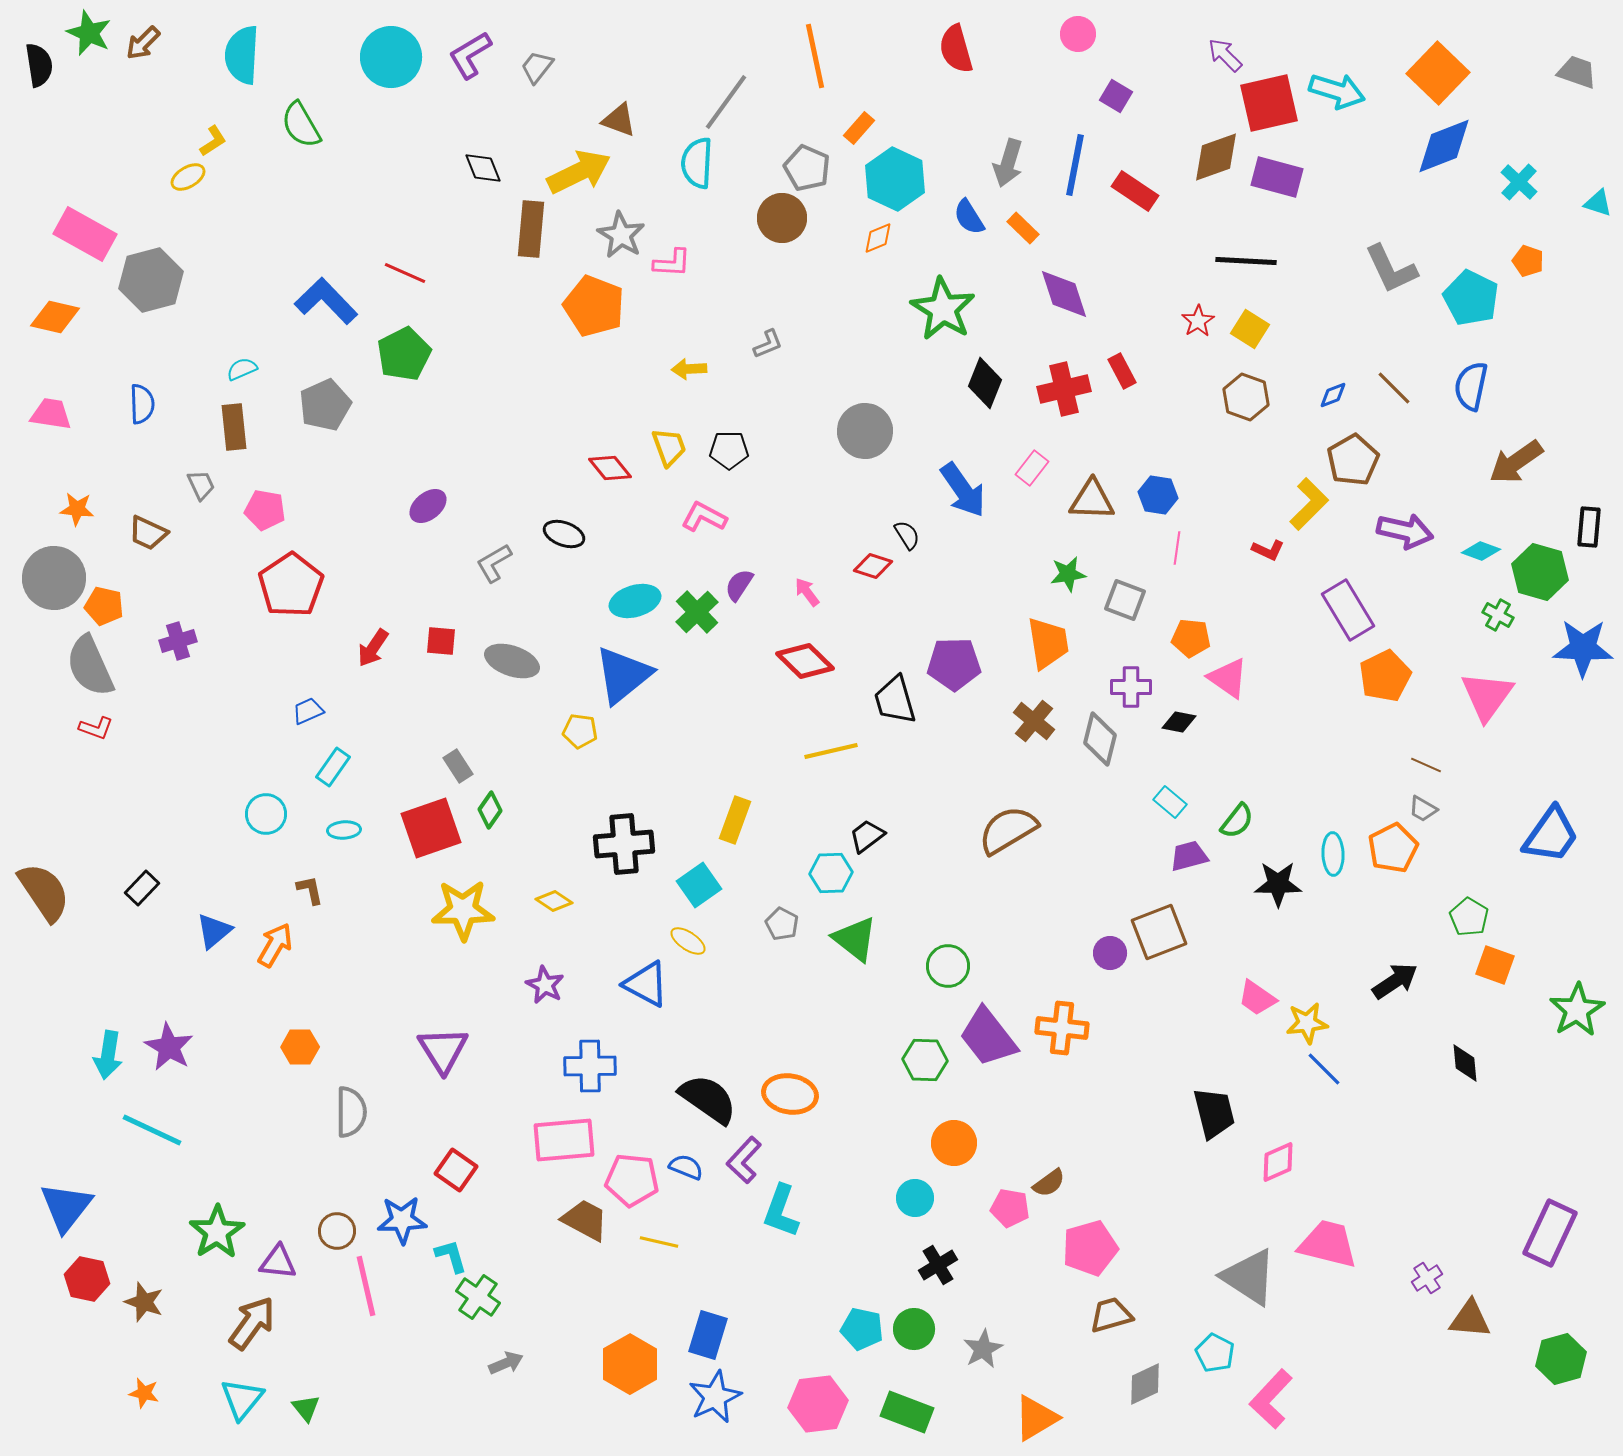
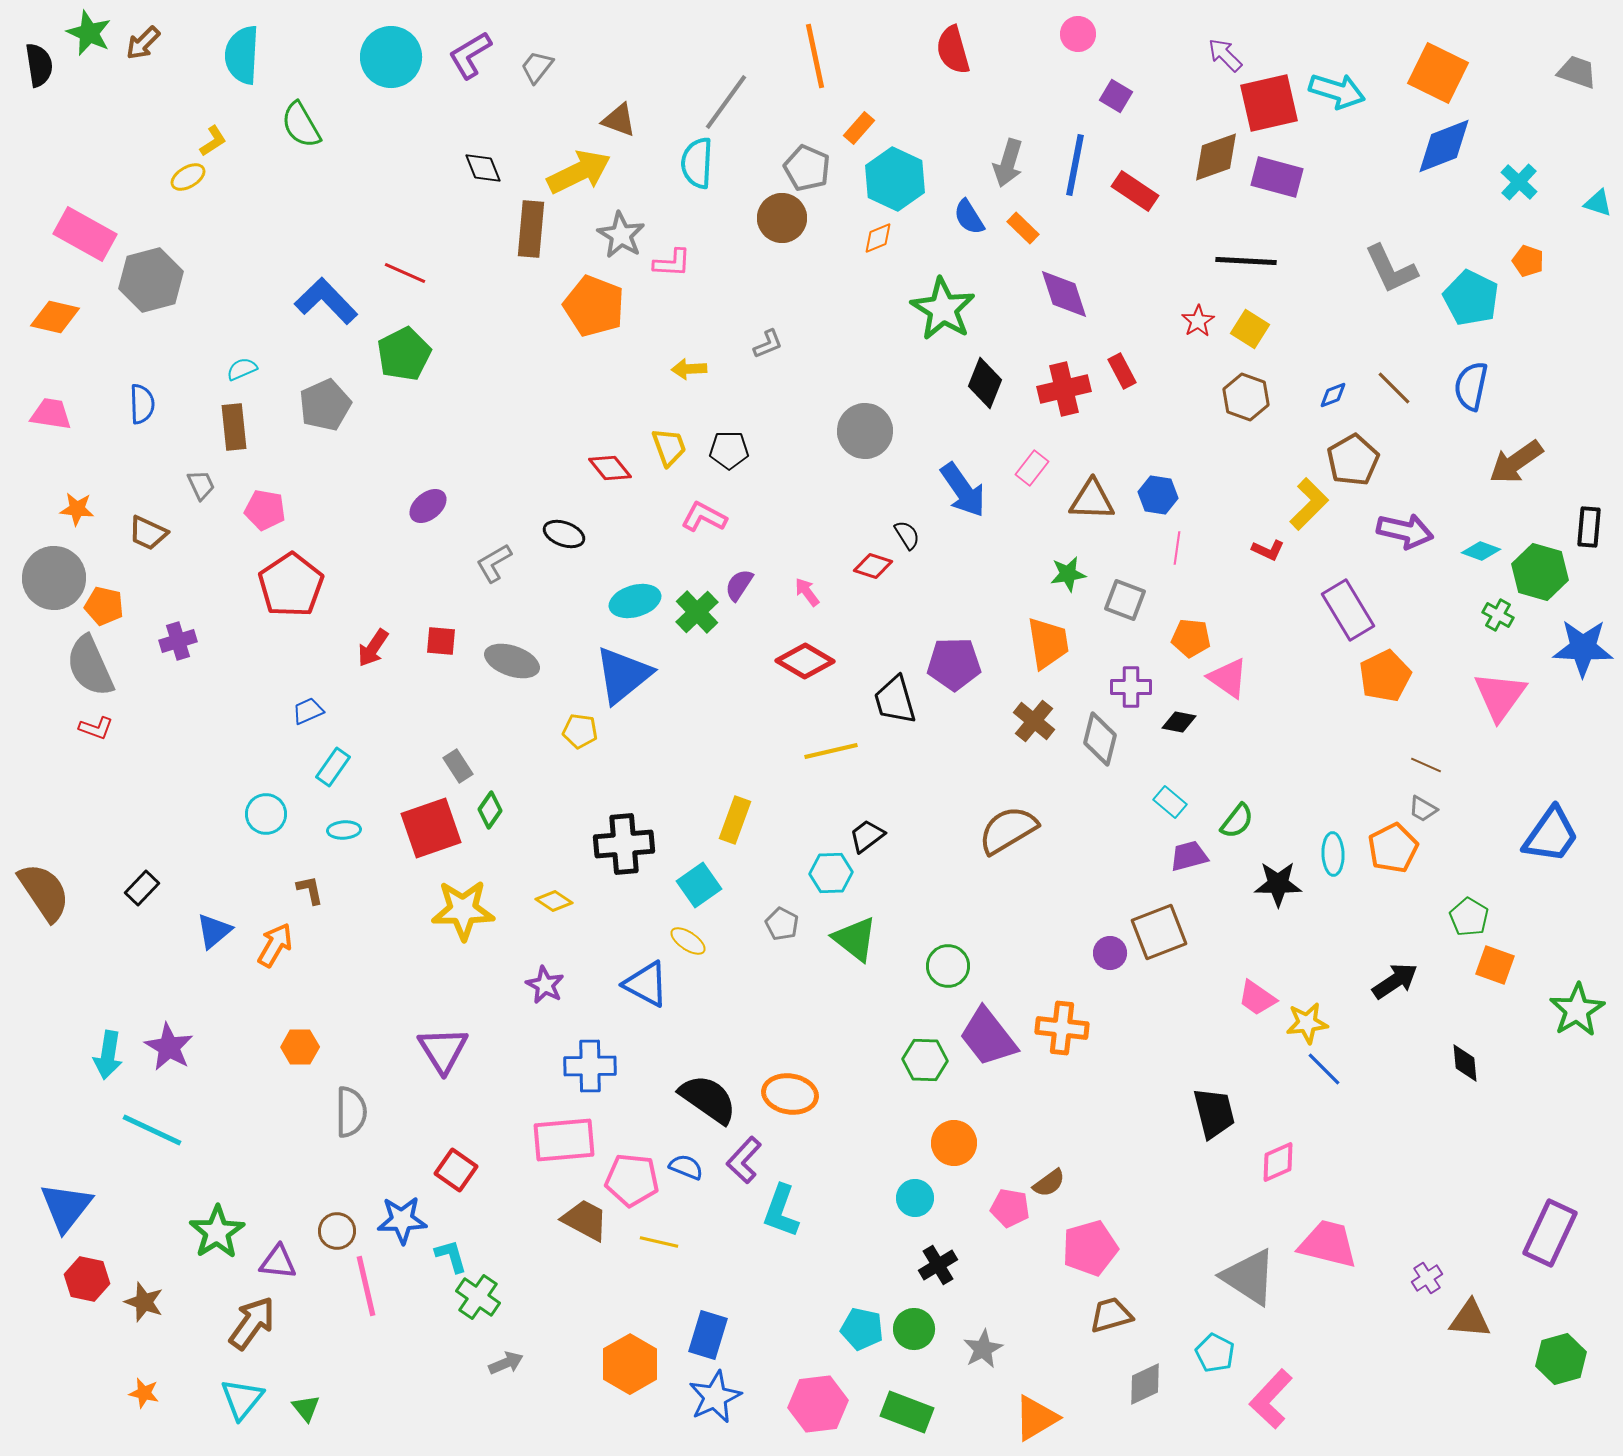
red semicircle at (956, 49): moved 3 px left, 1 px down
orange square at (1438, 73): rotated 18 degrees counterclockwise
red diamond at (805, 661): rotated 14 degrees counterclockwise
pink triangle at (1487, 696): moved 13 px right
